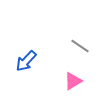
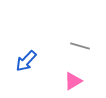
gray line: rotated 18 degrees counterclockwise
